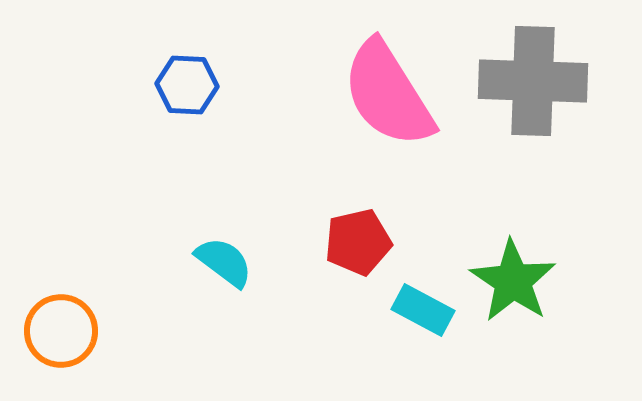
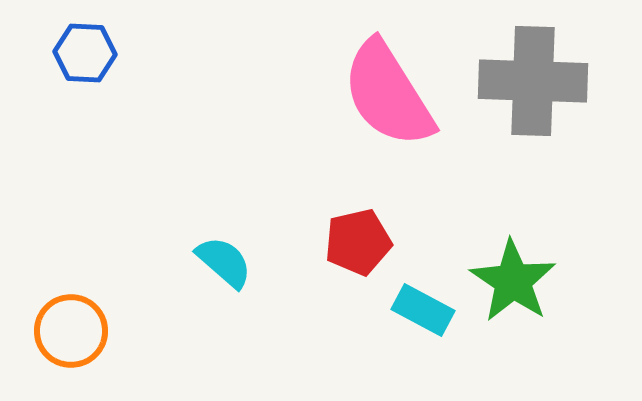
blue hexagon: moved 102 px left, 32 px up
cyan semicircle: rotated 4 degrees clockwise
orange circle: moved 10 px right
